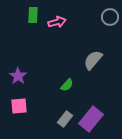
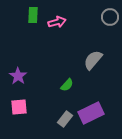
pink square: moved 1 px down
purple rectangle: moved 6 px up; rotated 25 degrees clockwise
